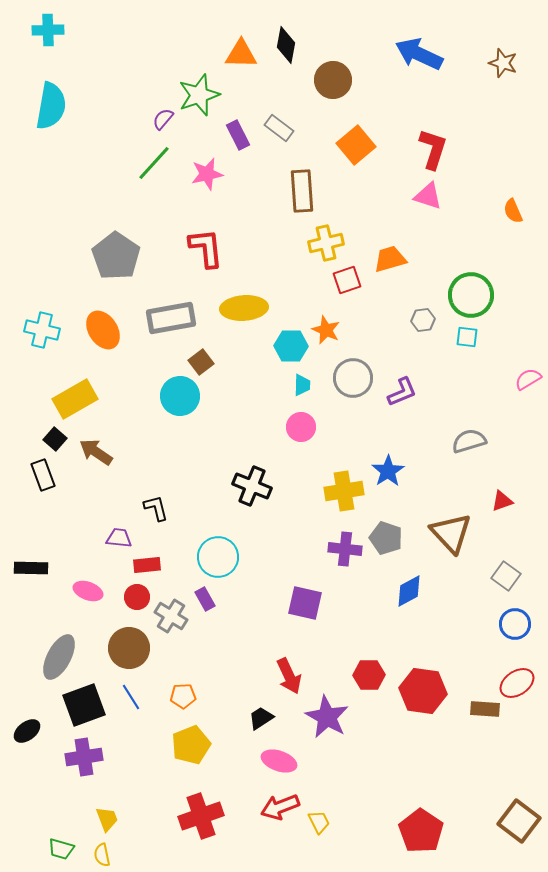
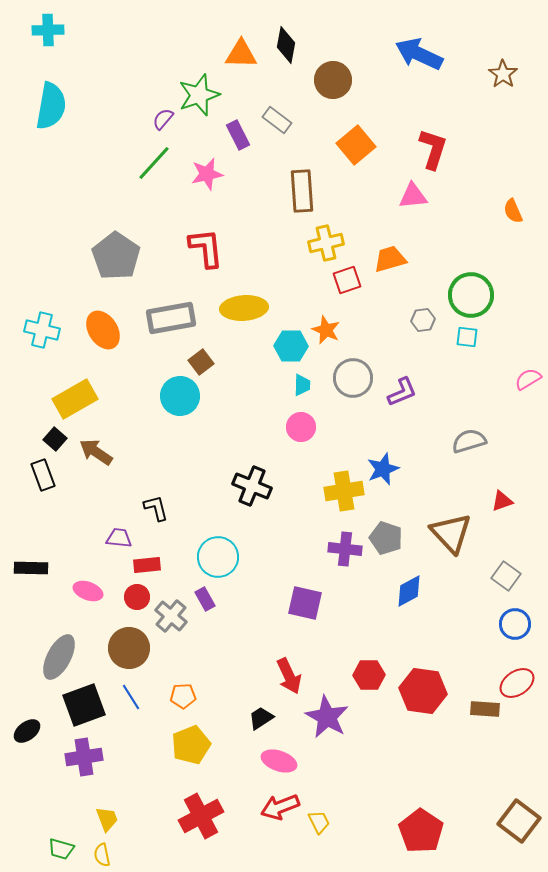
brown star at (503, 63): moved 11 px down; rotated 16 degrees clockwise
gray rectangle at (279, 128): moved 2 px left, 8 px up
pink triangle at (428, 196): moved 15 px left; rotated 24 degrees counterclockwise
blue star at (388, 471): moved 5 px left, 2 px up; rotated 12 degrees clockwise
gray cross at (171, 616): rotated 8 degrees clockwise
red cross at (201, 816): rotated 9 degrees counterclockwise
